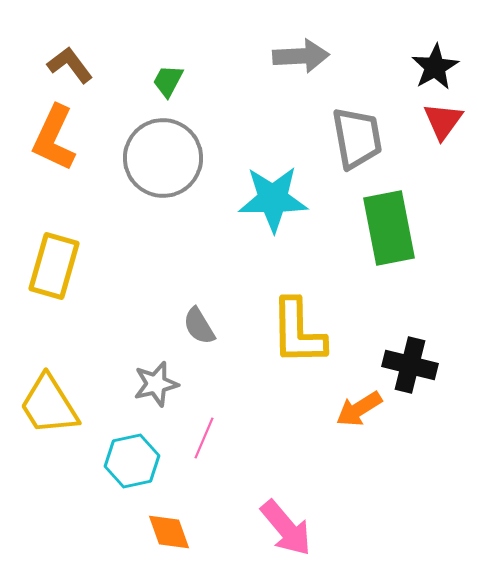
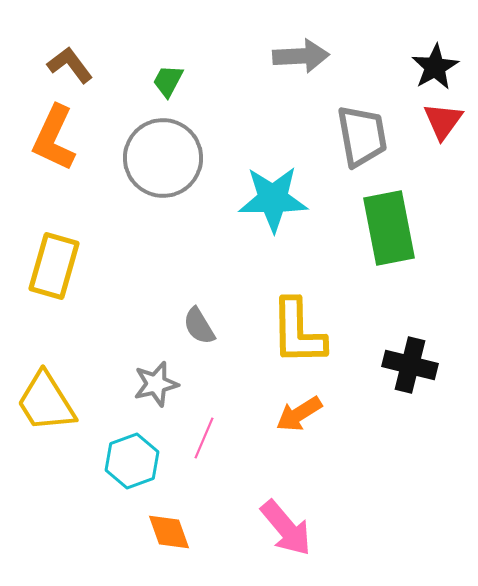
gray trapezoid: moved 5 px right, 2 px up
yellow trapezoid: moved 3 px left, 3 px up
orange arrow: moved 60 px left, 5 px down
cyan hexagon: rotated 8 degrees counterclockwise
